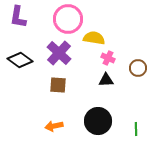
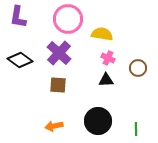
yellow semicircle: moved 8 px right, 4 px up
